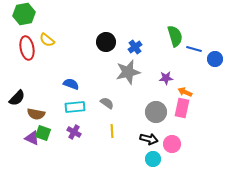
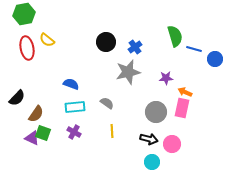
brown semicircle: rotated 66 degrees counterclockwise
cyan circle: moved 1 px left, 3 px down
